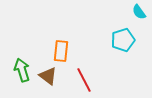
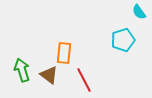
orange rectangle: moved 3 px right, 2 px down
brown triangle: moved 1 px right, 1 px up
